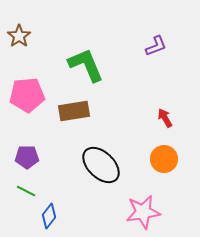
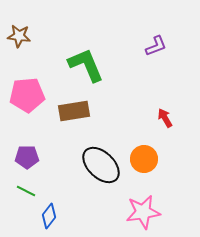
brown star: rotated 30 degrees counterclockwise
orange circle: moved 20 px left
